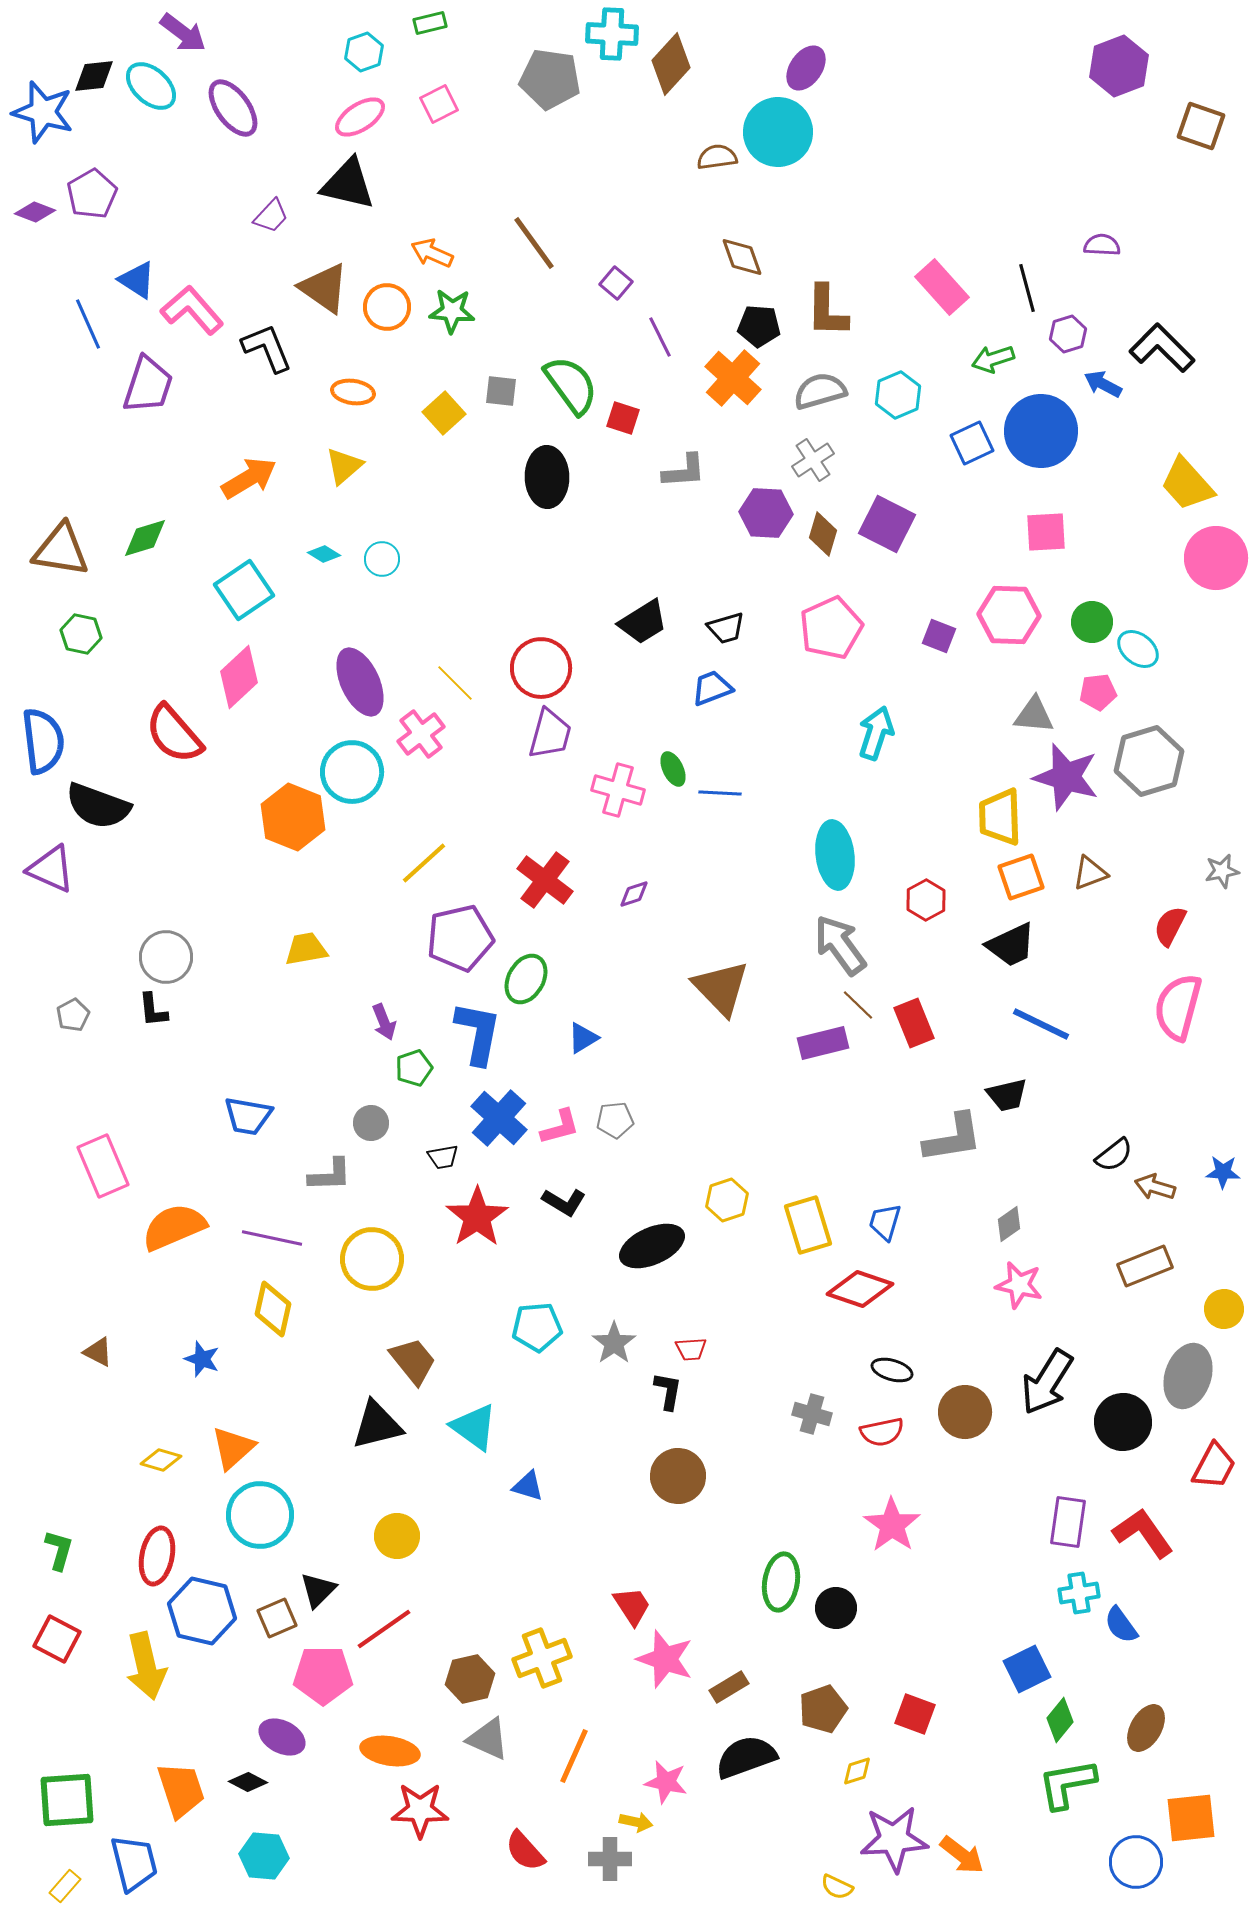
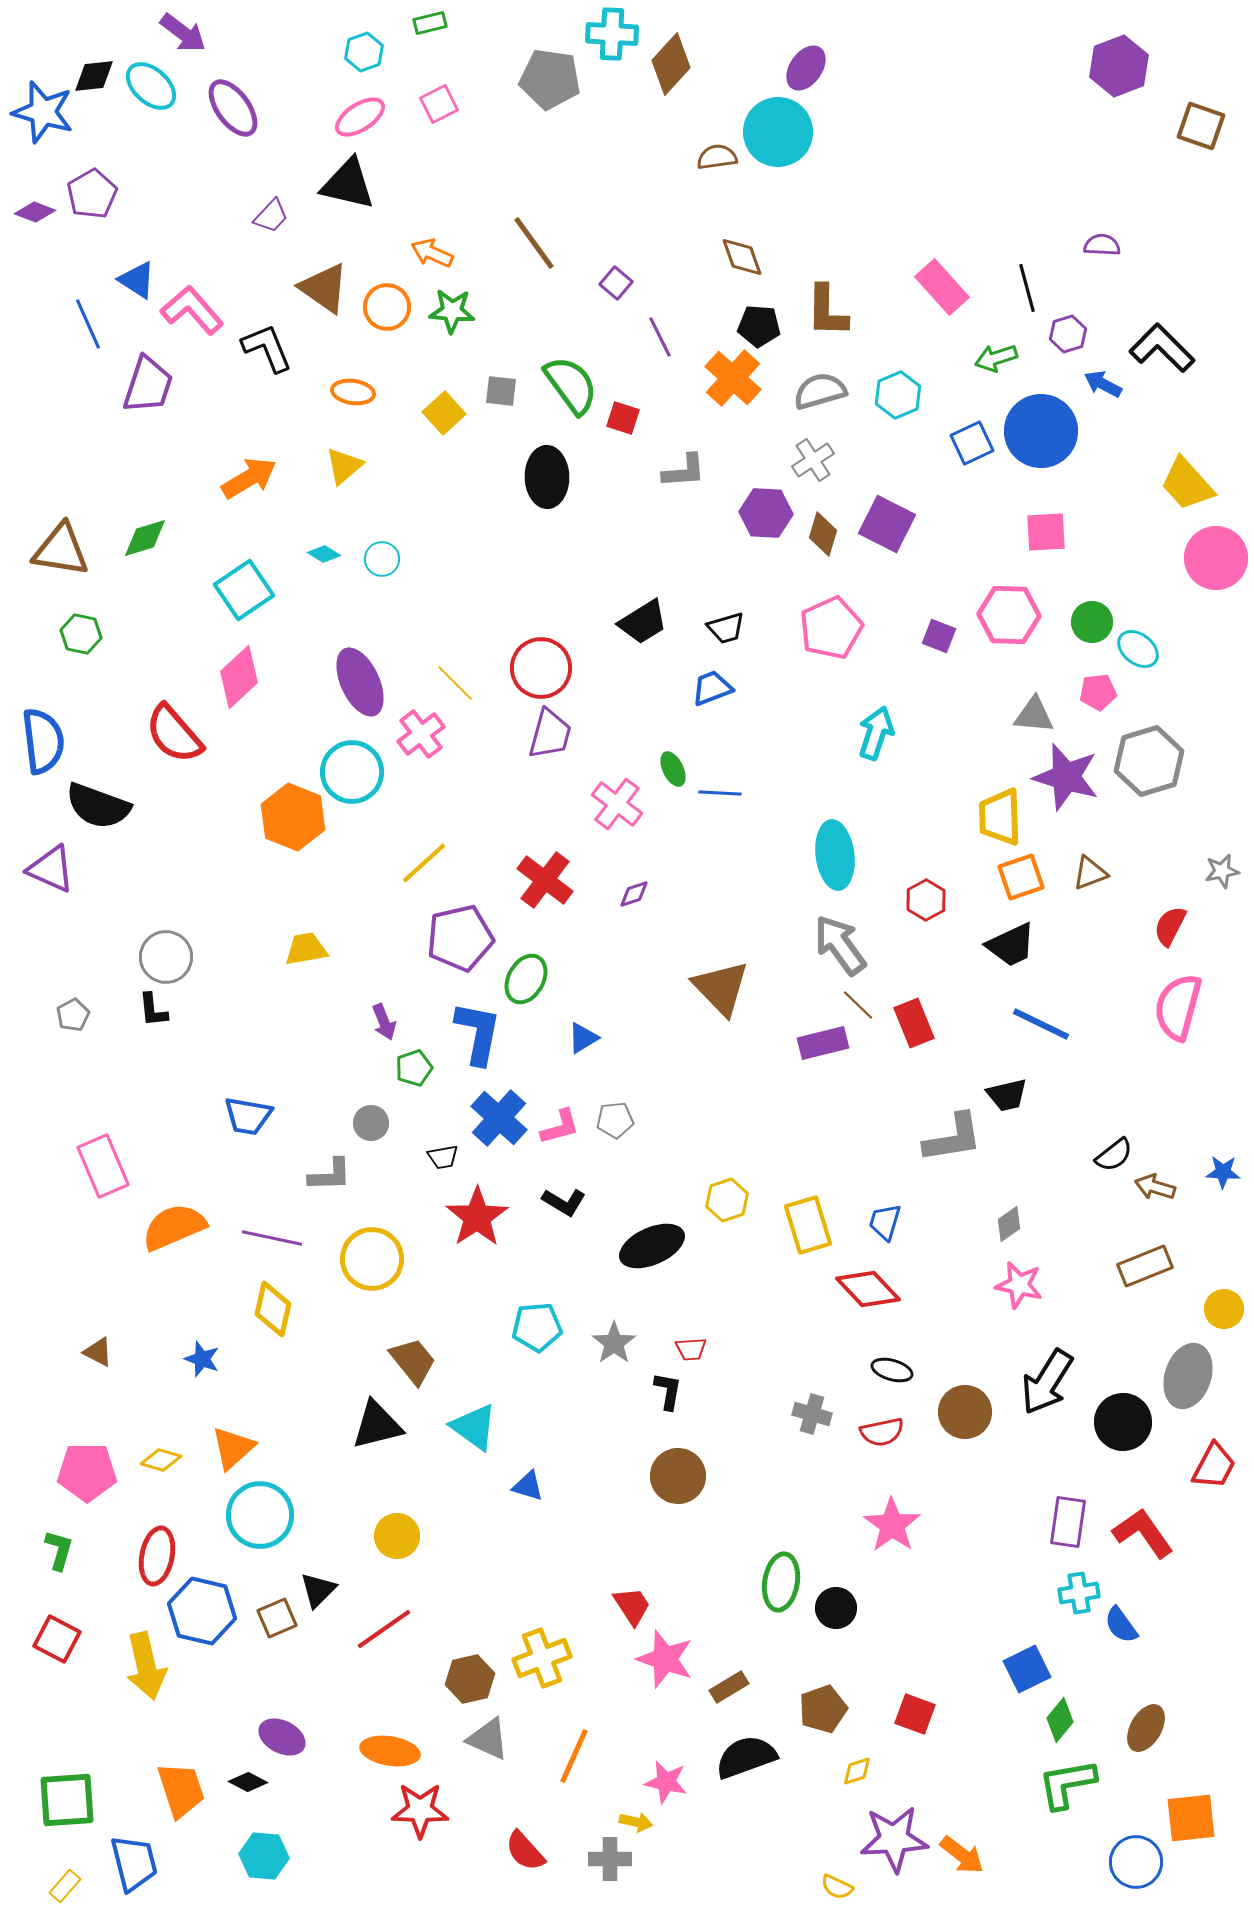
green arrow at (993, 359): moved 3 px right, 1 px up
pink cross at (618, 790): moved 1 px left, 14 px down; rotated 21 degrees clockwise
red diamond at (860, 1289): moved 8 px right; rotated 28 degrees clockwise
pink pentagon at (323, 1675): moved 236 px left, 203 px up
